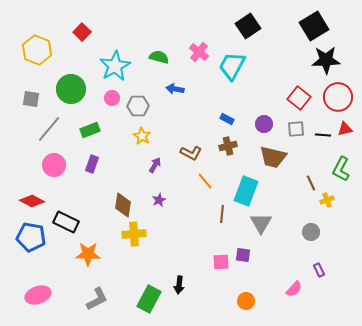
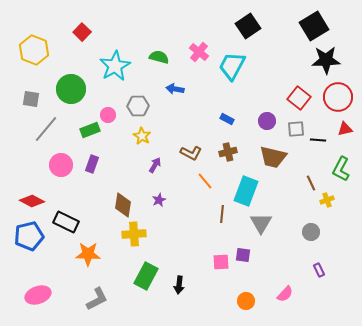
yellow hexagon at (37, 50): moved 3 px left
pink circle at (112, 98): moved 4 px left, 17 px down
purple circle at (264, 124): moved 3 px right, 3 px up
gray line at (49, 129): moved 3 px left
black line at (323, 135): moved 5 px left, 5 px down
brown cross at (228, 146): moved 6 px down
pink circle at (54, 165): moved 7 px right
blue pentagon at (31, 237): moved 2 px left, 1 px up; rotated 24 degrees counterclockwise
pink semicircle at (294, 289): moved 9 px left, 5 px down
green rectangle at (149, 299): moved 3 px left, 23 px up
